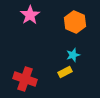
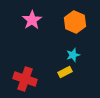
pink star: moved 2 px right, 5 px down
